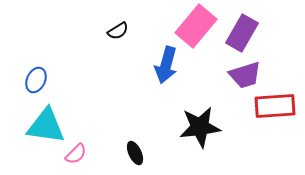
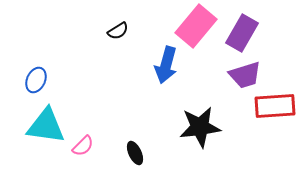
pink semicircle: moved 7 px right, 8 px up
